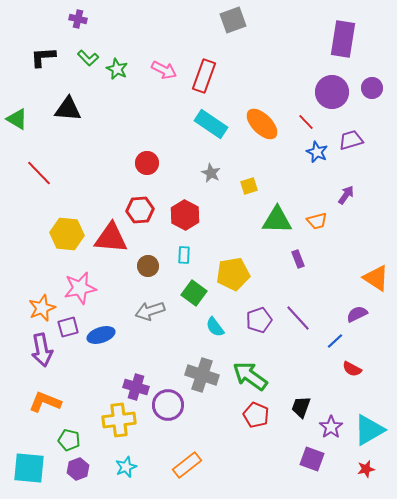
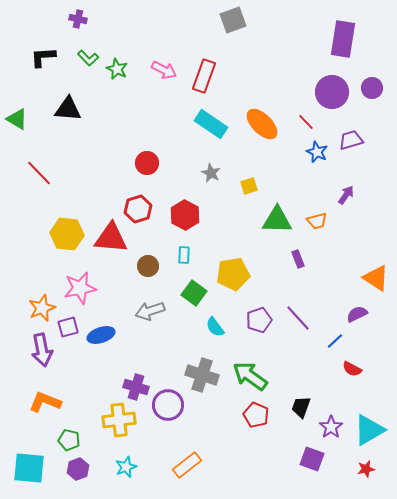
red hexagon at (140, 210): moved 2 px left, 1 px up; rotated 12 degrees counterclockwise
